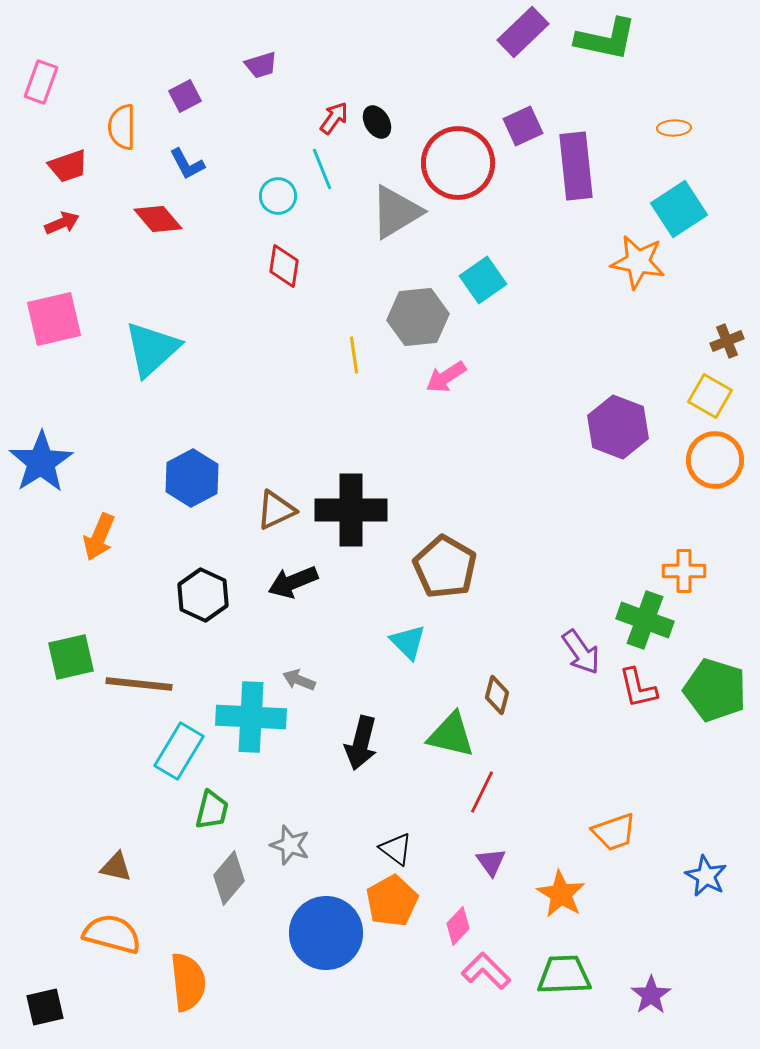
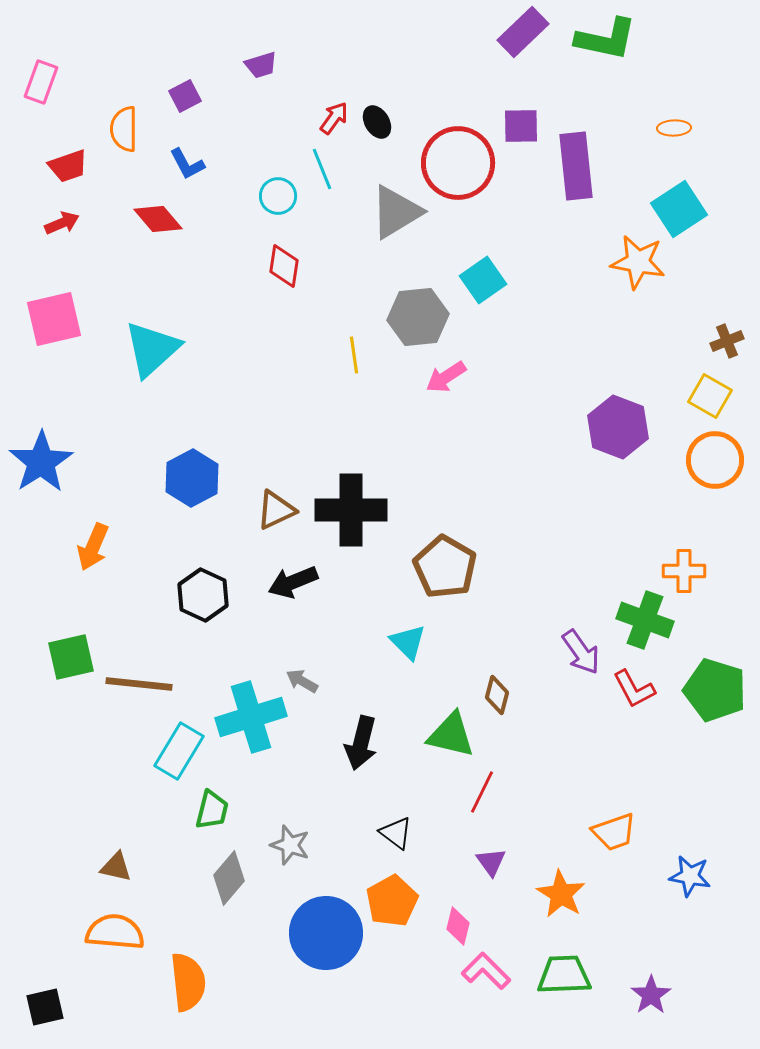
purple square at (523, 126): moved 2 px left; rotated 24 degrees clockwise
orange semicircle at (122, 127): moved 2 px right, 2 px down
orange arrow at (99, 537): moved 6 px left, 10 px down
gray arrow at (299, 680): moved 3 px right, 1 px down; rotated 8 degrees clockwise
red L-shape at (638, 688): moved 4 px left, 1 px down; rotated 15 degrees counterclockwise
cyan cross at (251, 717): rotated 20 degrees counterclockwise
black triangle at (396, 849): moved 16 px up
blue star at (706, 876): moved 16 px left; rotated 18 degrees counterclockwise
pink diamond at (458, 926): rotated 30 degrees counterclockwise
orange semicircle at (112, 934): moved 3 px right, 2 px up; rotated 10 degrees counterclockwise
